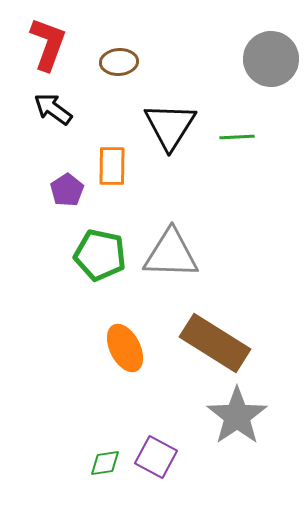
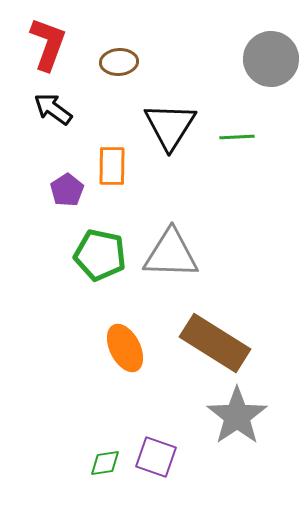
purple square: rotated 9 degrees counterclockwise
